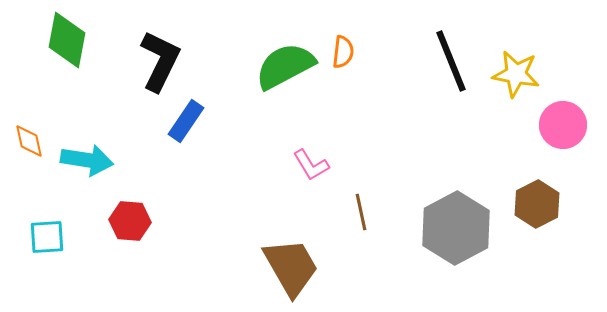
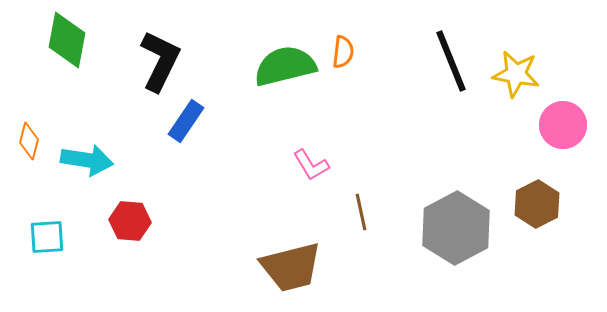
green semicircle: rotated 14 degrees clockwise
orange diamond: rotated 27 degrees clockwise
brown trapezoid: rotated 106 degrees clockwise
